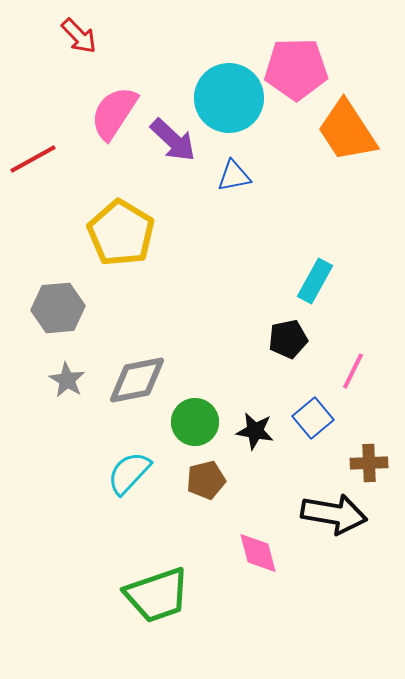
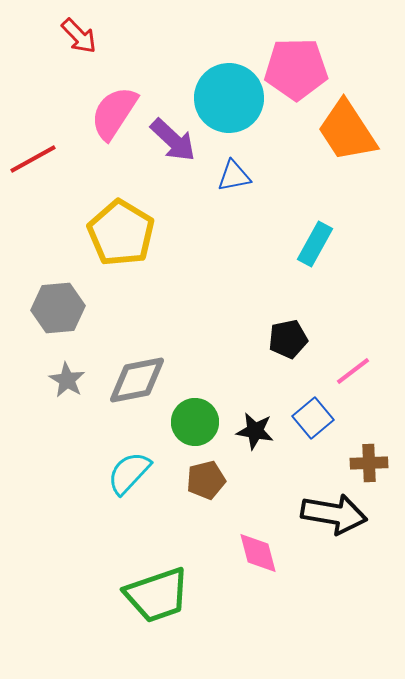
cyan rectangle: moved 37 px up
pink line: rotated 27 degrees clockwise
